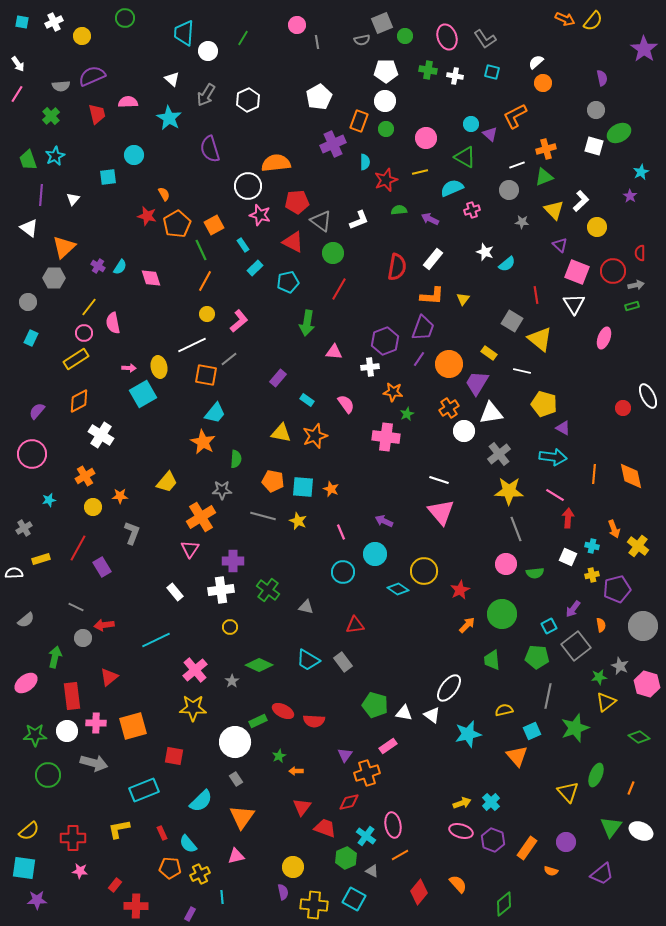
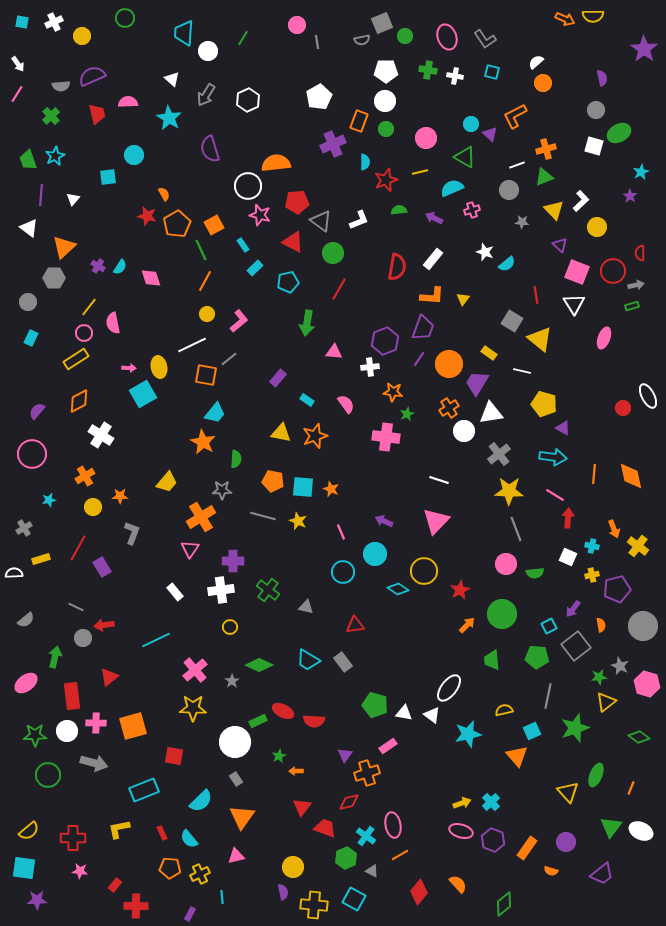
yellow semicircle at (593, 21): moved 5 px up; rotated 50 degrees clockwise
purple arrow at (430, 219): moved 4 px right, 1 px up
pink triangle at (441, 512): moved 5 px left, 9 px down; rotated 24 degrees clockwise
cyan semicircle at (188, 844): moved 1 px right, 5 px up
